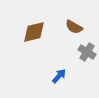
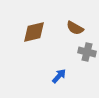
brown semicircle: moved 1 px right, 1 px down
gray cross: rotated 18 degrees counterclockwise
